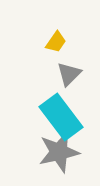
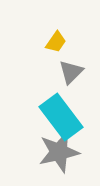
gray triangle: moved 2 px right, 2 px up
